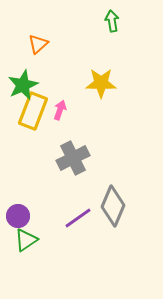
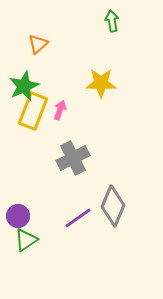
green star: moved 1 px right, 1 px down
